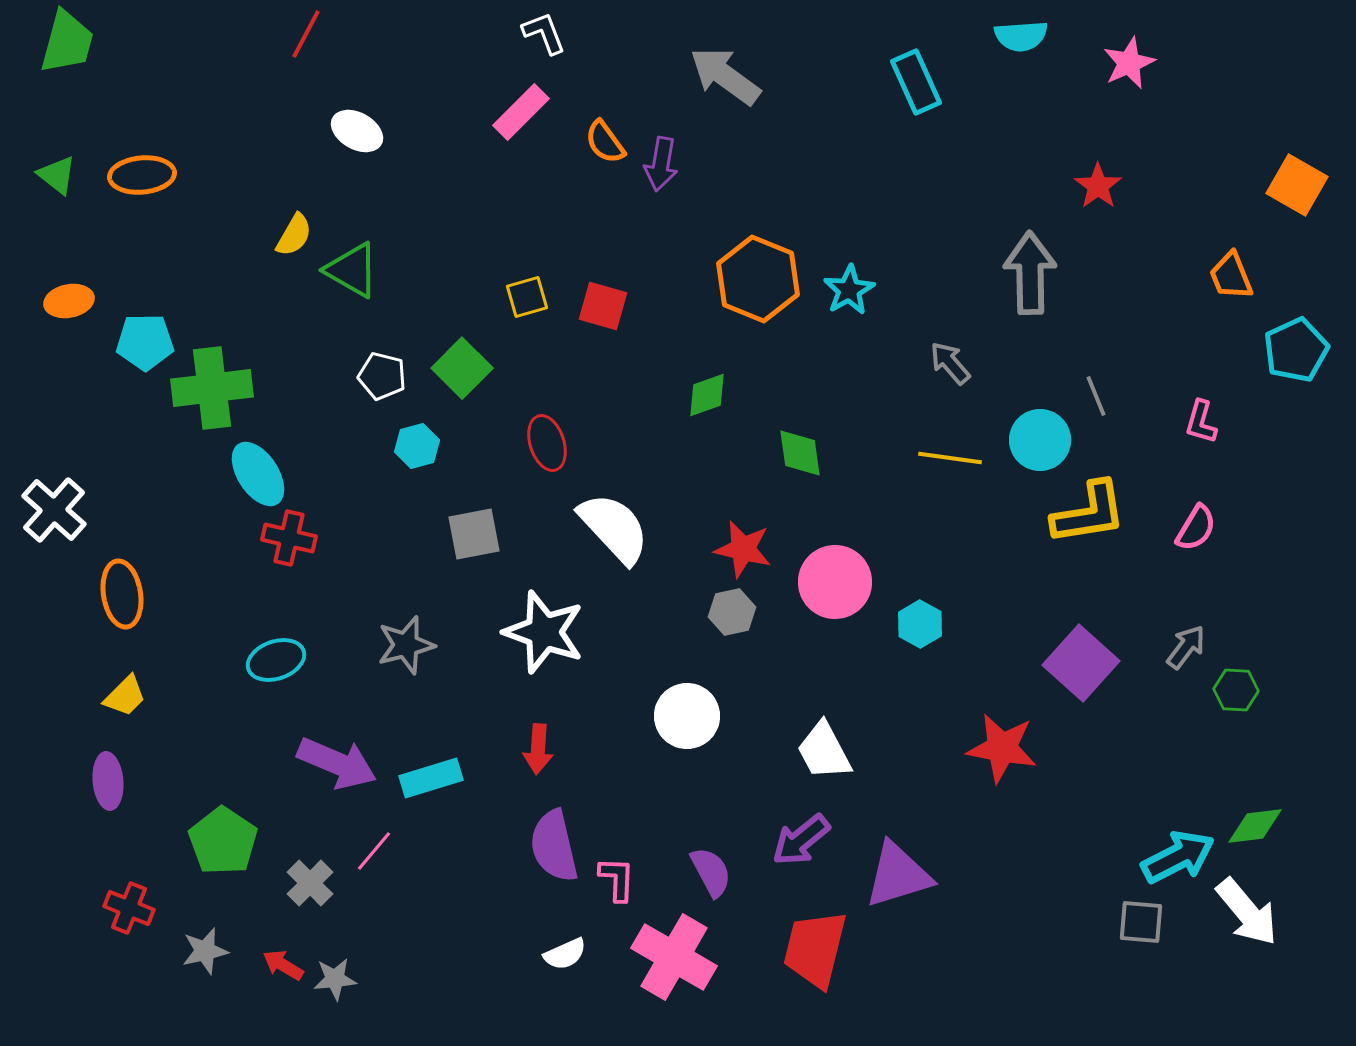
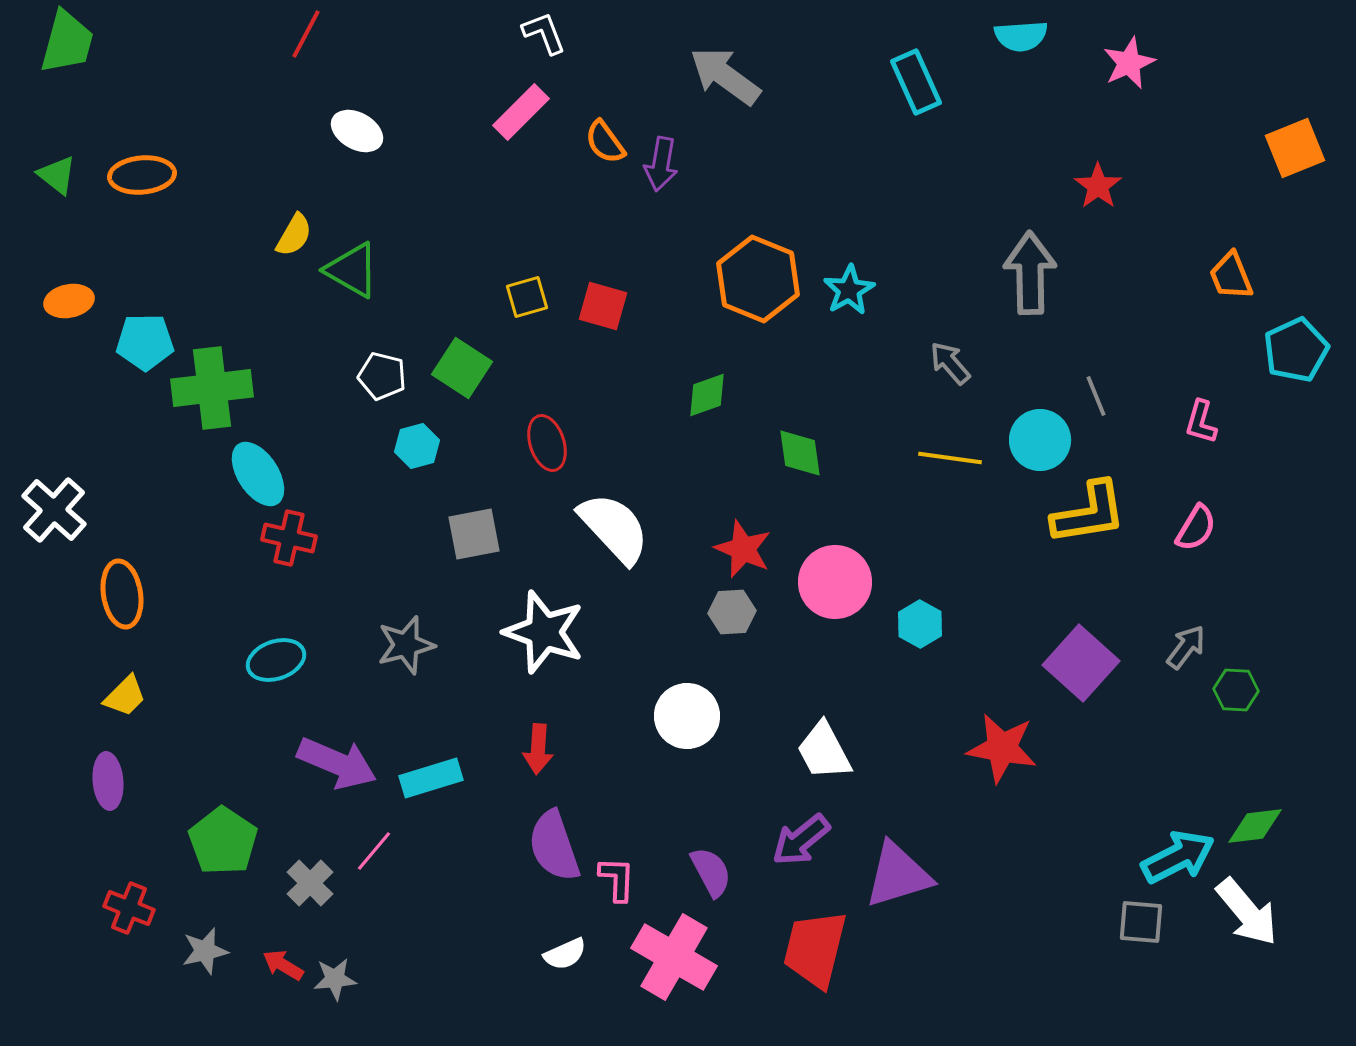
orange square at (1297, 185): moved 2 px left, 37 px up; rotated 38 degrees clockwise
green square at (462, 368): rotated 12 degrees counterclockwise
red star at (743, 549): rotated 10 degrees clockwise
gray hexagon at (732, 612): rotated 9 degrees clockwise
purple semicircle at (554, 846): rotated 6 degrees counterclockwise
